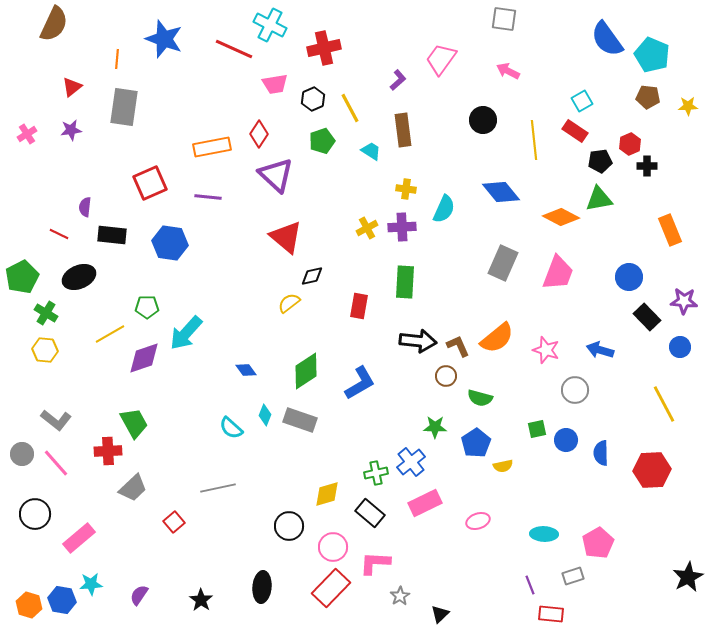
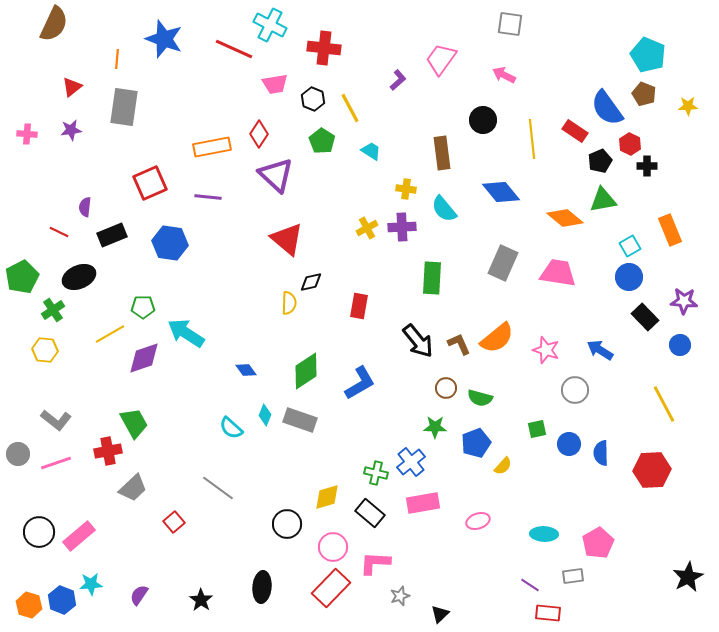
gray square at (504, 19): moved 6 px right, 5 px down
blue semicircle at (607, 39): moved 69 px down
red cross at (324, 48): rotated 20 degrees clockwise
cyan pentagon at (652, 55): moved 4 px left
pink arrow at (508, 71): moved 4 px left, 4 px down
brown pentagon at (648, 97): moved 4 px left, 3 px up; rotated 15 degrees clockwise
black hexagon at (313, 99): rotated 15 degrees counterclockwise
cyan square at (582, 101): moved 48 px right, 145 px down
brown rectangle at (403, 130): moved 39 px right, 23 px down
pink cross at (27, 134): rotated 36 degrees clockwise
yellow line at (534, 140): moved 2 px left, 1 px up
green pentagon at (322, 141): rotated 20 degrees counterclockwise
red hexagon at (630, 144): rotated 10 degrees counterclockwise
black pentagon at (600, 161): rotated 15 degrees counterclockwise
green triangle at (599, 199): moved 4 px right, 1 px down
cyan semicircle at (444, 209): rotated 116 degrees clockwise
orange diamond at (561, 217): moved 4 px right, 1 px down; rotated 12 degrees clockwise
red line at (59, 234): moved 2 px up
black rectangle at (112, 235): rotated 28 degrees counterclockwise
red triangle at (286, 237): moved 1 px right, 2 px down
pink trapezoid at (558, 273): rotated 102 degrees counterclockwise
black diamond at (312, 276): moved 1 px left, 6 px down
green rectangle at (405, 282): moved 27 px right, 4 px up
yellow semicircle at (289, 303): rotated 130 degrees clockwise
green pentagon at (147, 307): moved 4 px left
green cross at (46, 313): moved 7 px right, 3 px up; rotated 25 degrees clockwise
black rectangle at (647, 317): moved 2 px left
cyan arrow at (186, 333): rotated 81 degrees clockwise
black arrow at (418, 341): rotated 45 degrees clockwise
brown L-shape at (458, 346): moved 1 px right, 2 px up
blue circle at (680, 347): moved 2 px up
blue arrow at (600, 350): rotated 16 degrees clockwise
brown circle at (446, 376): moved 12 px down
blue circle at (566, 440): moved 3 px right, 4 px down
blue pentagon at (476, 443): rotated 12 degrees clockwise
red cross at (108, 451): rotated 8 degrees counterclockwise
gray circle at (22, 454): moved 4 px left
pink line at (56, 463): rotated 68 degrees counterclockwise
yellow semicircle at (503, 466): rotated 36 degrees counterclockwise
green cross at (376, 473): rotated 25 degrees clockwise
gray line at (218, 488): rotated 48 degrees clockwise
yellow diamond at (327, 494): moved 3 px down
pink rectangle at (425, 503): moved 2 px left; rotated 16 degrees clockwise
black circle at (35, 514): moved 4 px right, 18 px down
black circle at (289, 526): moved 2 px left, 2 px up
pink rectangle at (79, 538): moved 2 px up
gray rectangle at (573, 576): rotated 10 degrees clockwise
purple line at (530, 585): rotated 36 degrees counterclockwise
gray star at (400, 596): rotated 12 degrees clockwise
blue hexagon at (62, 600): rotated 12 degrees clockwise
red rectangle at (551, 614): moved 3 px left, 1 px up
